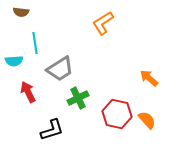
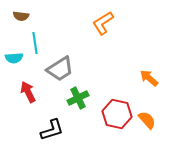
brown semicircle: moved 4 px down
cyan semicircle: moved 3 px up
